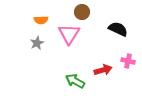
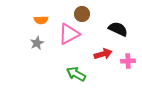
brown circle: moved 2 px down
pink triangle: rotated 30 degrees clockwise
pink cross: rotated 16 degrees counterclockwise
red arrow: moved 16 px up
green arrow: moved 1 px right, 7 px up
